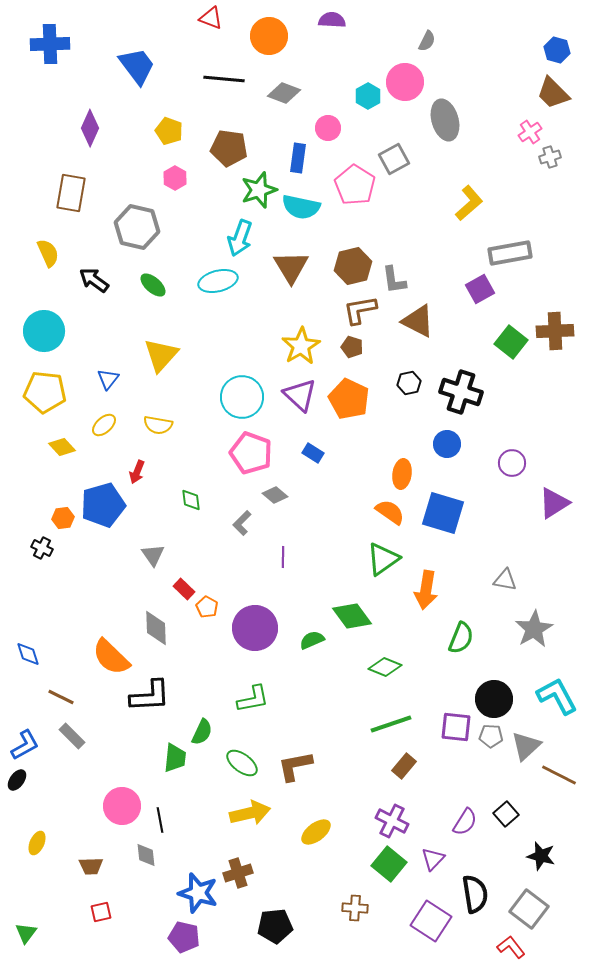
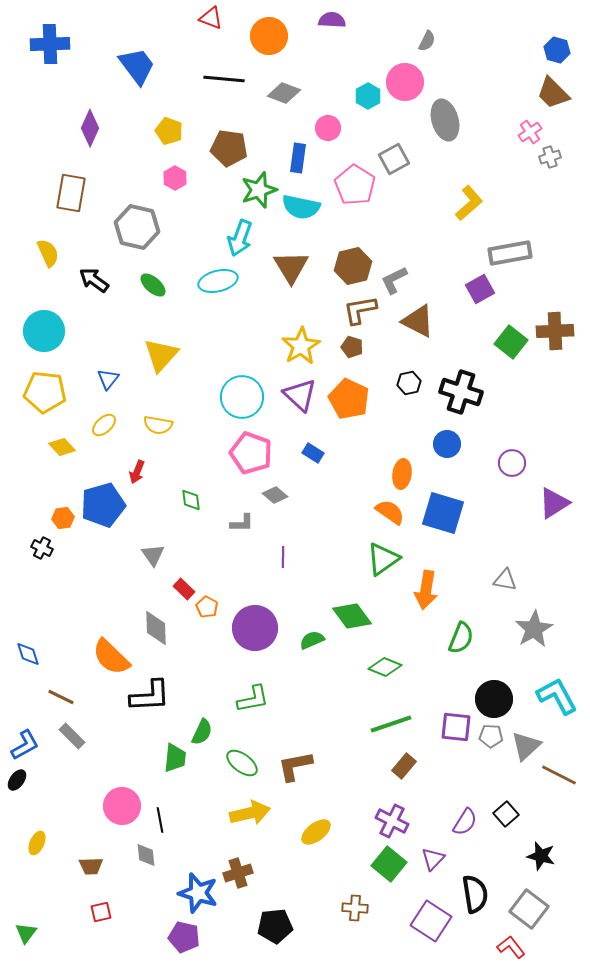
gray L-shape at (394, 280): rotated 72 degrees clockwise
gray L-shape at (242, 523): rotated 135 degrees counterclockwise
